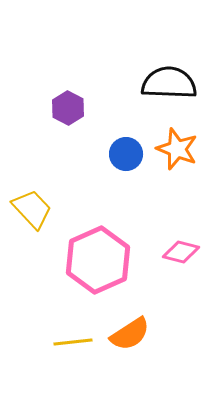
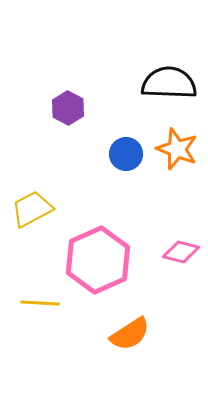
yellow trapezoid: rotated 75 degrees counterclockwise
yellow line: moved 33 px left, 39 px up; rotated 9 degrees clockwise
